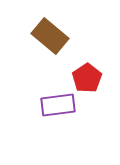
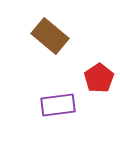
red pentagon: moved 12 px right
